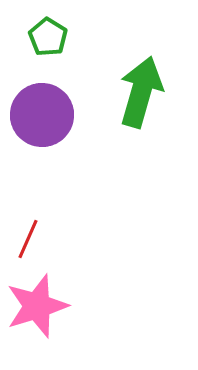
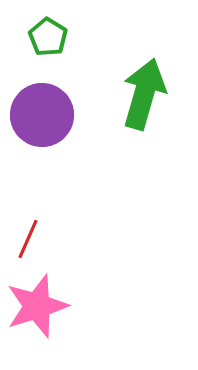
green arrow: moved 3 px right, 2 px down
